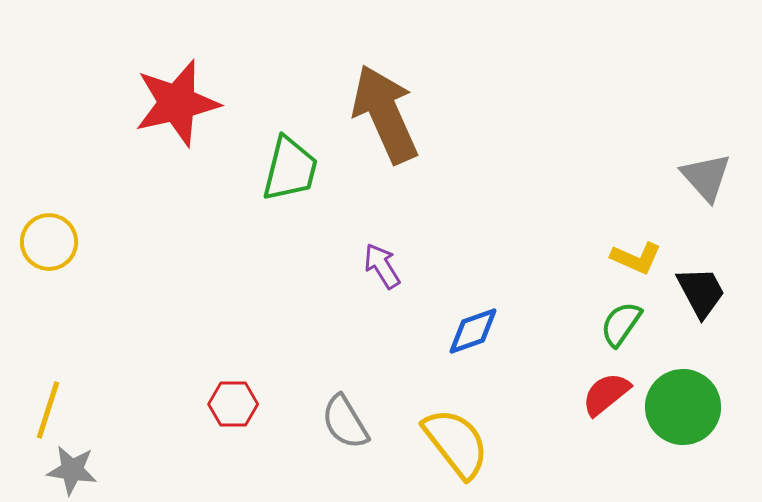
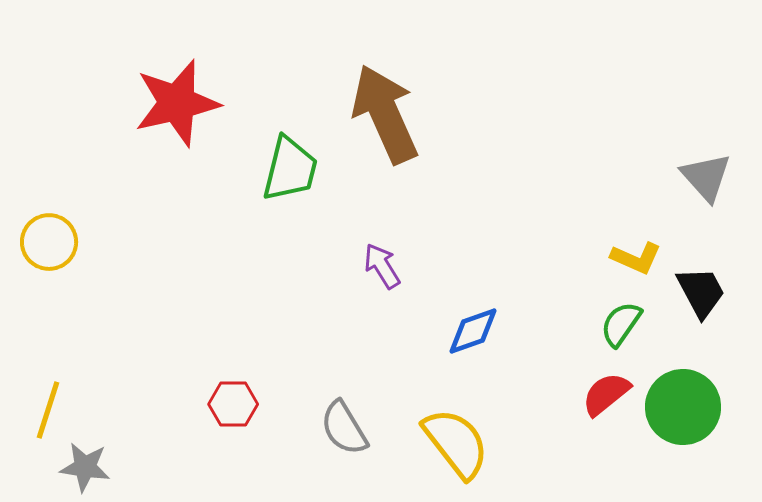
gray semicircle: moved 1 px left, 6 px down
gray star: moved 13 px right, 3 px up
